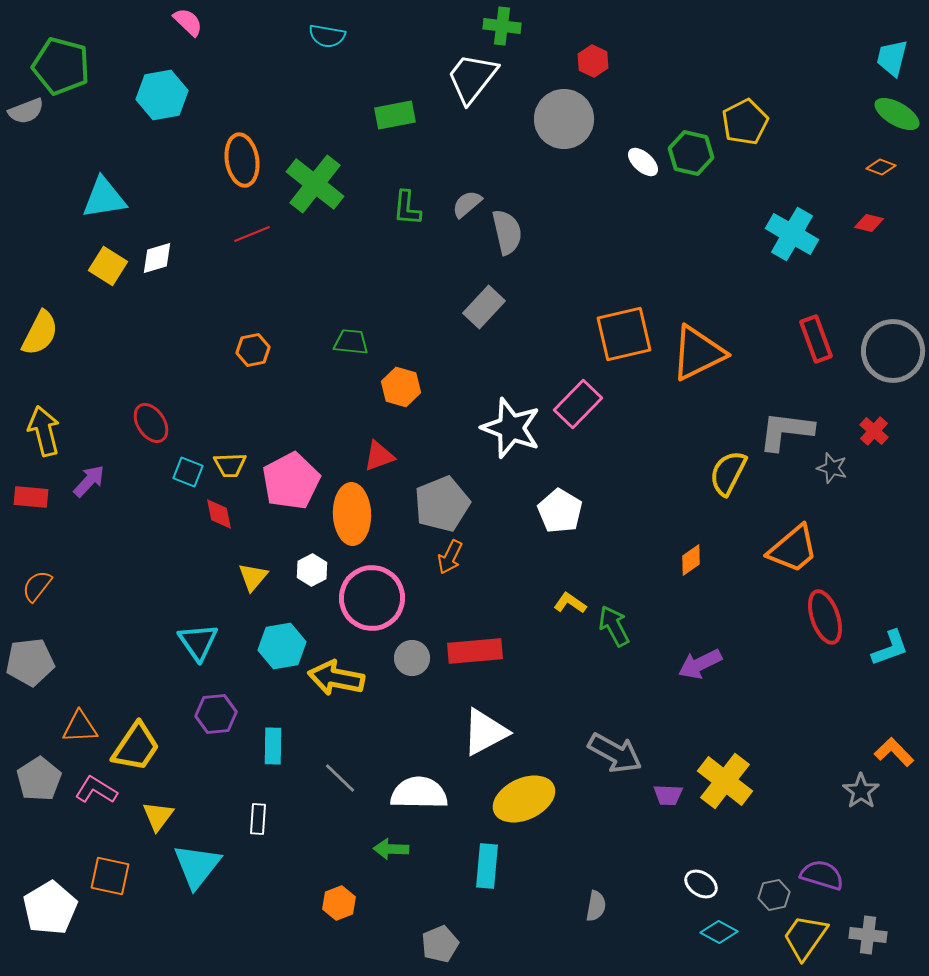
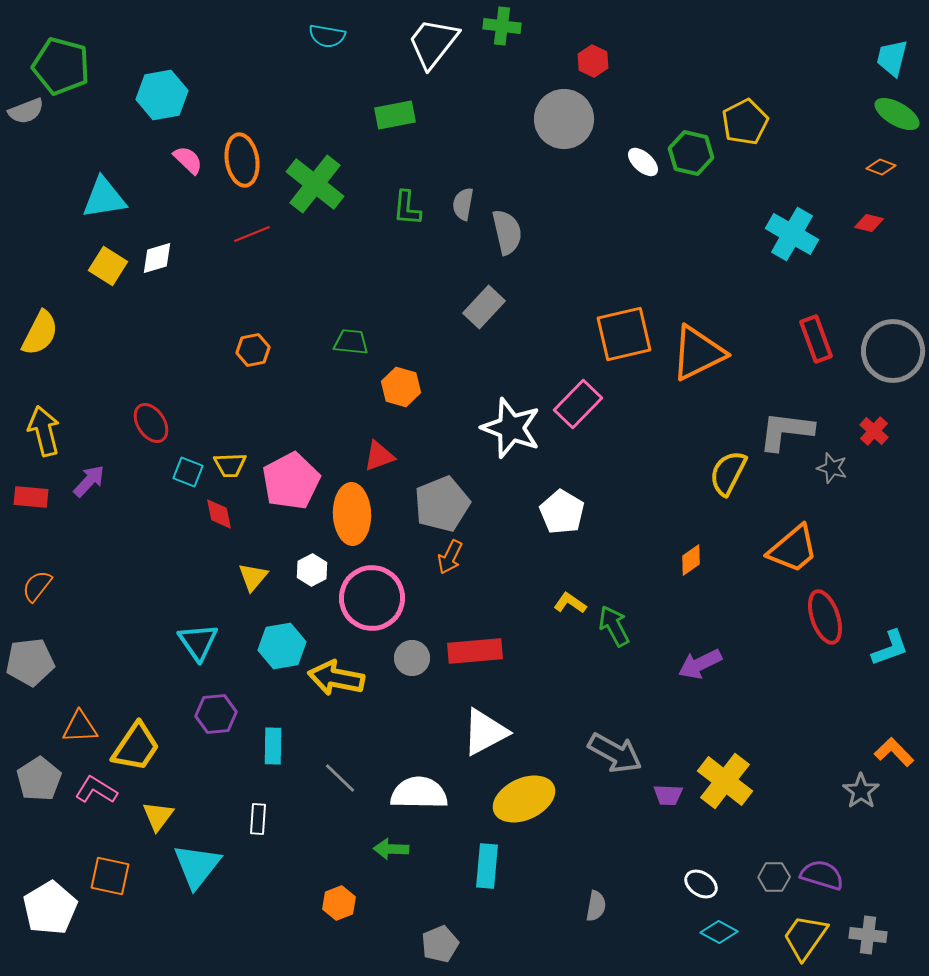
pink semicircle at (188, 22): moved 138 px down
white trapezoid at (472, 78): moved 39 px left, 35 px up
gray semicircle at (467, 204): moved 4 px left; rotated 40 degrees counterclockwise
white pentagon at (560, 511): moved 2 px right, 1 px down
gray hexagon at (774, 895): moved 18 px up; rotated 12 degrees clockwise
